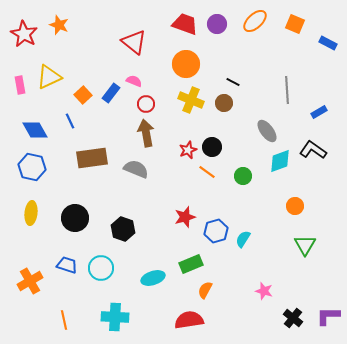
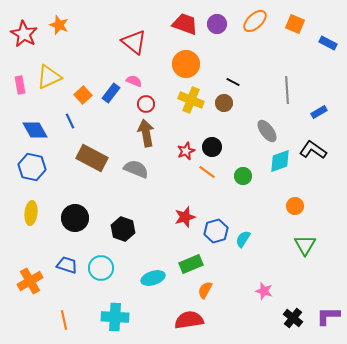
red star at (188, 150): moved 2 px left, 1 px down
brown rectangle at (92, 158): rotated 36 degrees clockwise
